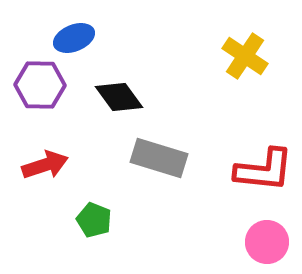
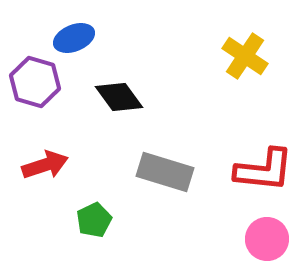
purple hexagon: moved 5 px left, 3 px up; rotated 15 degrees clockwise
gray rectangle: moved 6 px right, 14 px down
green pentagon: rotated 24 degrees clockwise
pink circle: moved 3 px up
